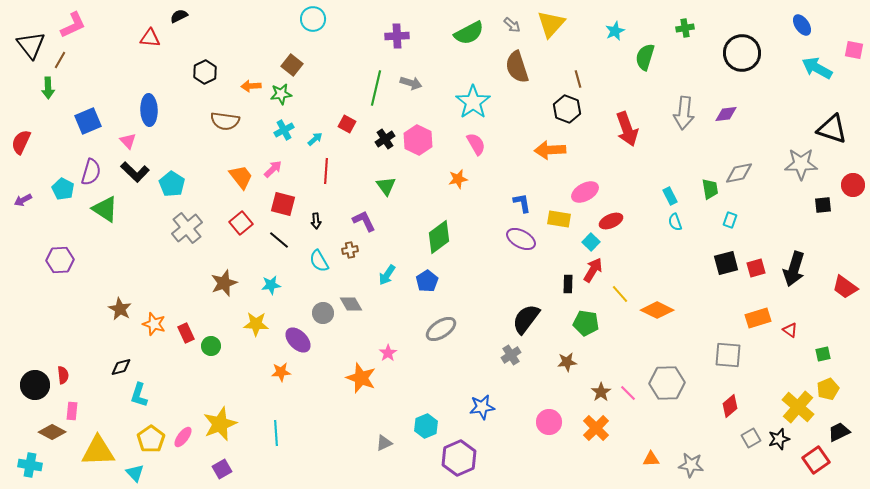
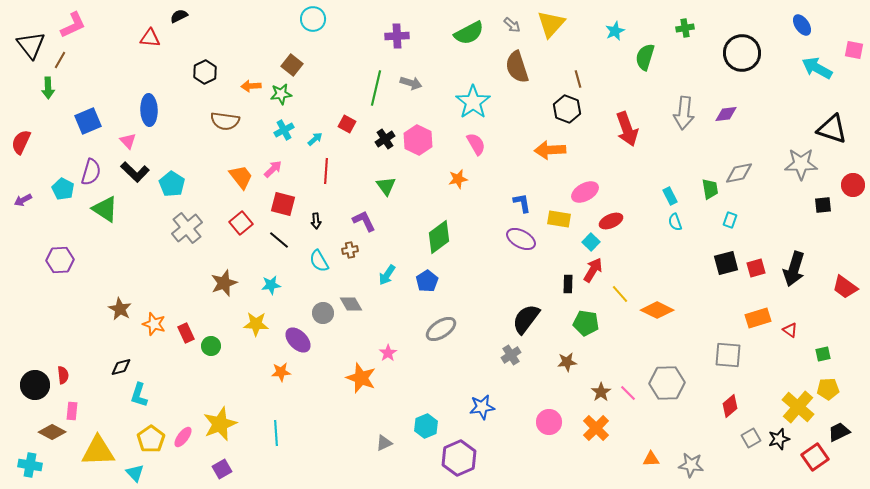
yellow pentagon at (828, 389): rotated 20 degrees clockwise
red square at (816, 460): moved 1 px left, 3 px up
